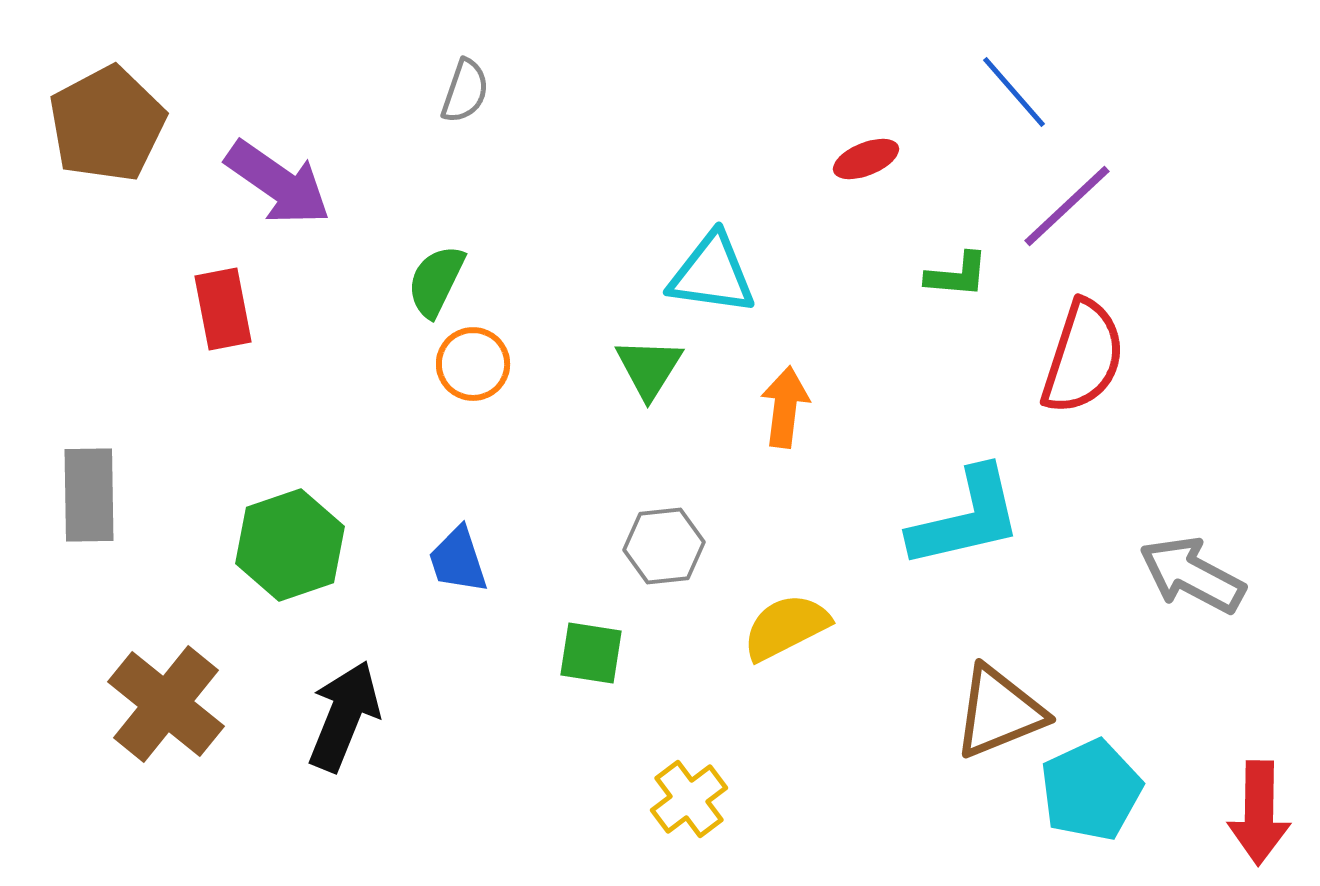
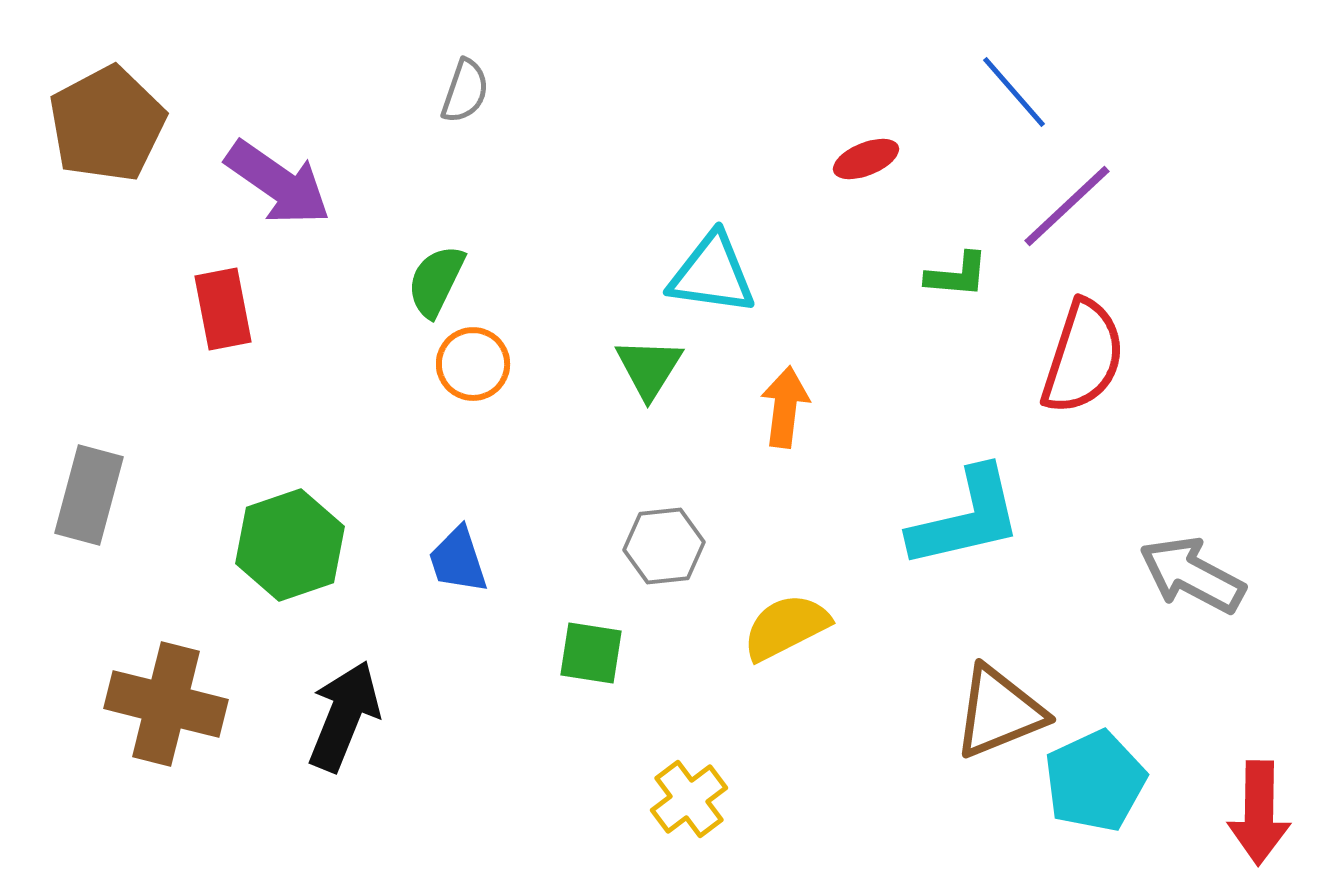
gray rectangle: rotated 16 degrees clockwise
brown cross: rotated 25 degrees counterclockwise
cyan pentagon: moved 4 px right, 9 px up
